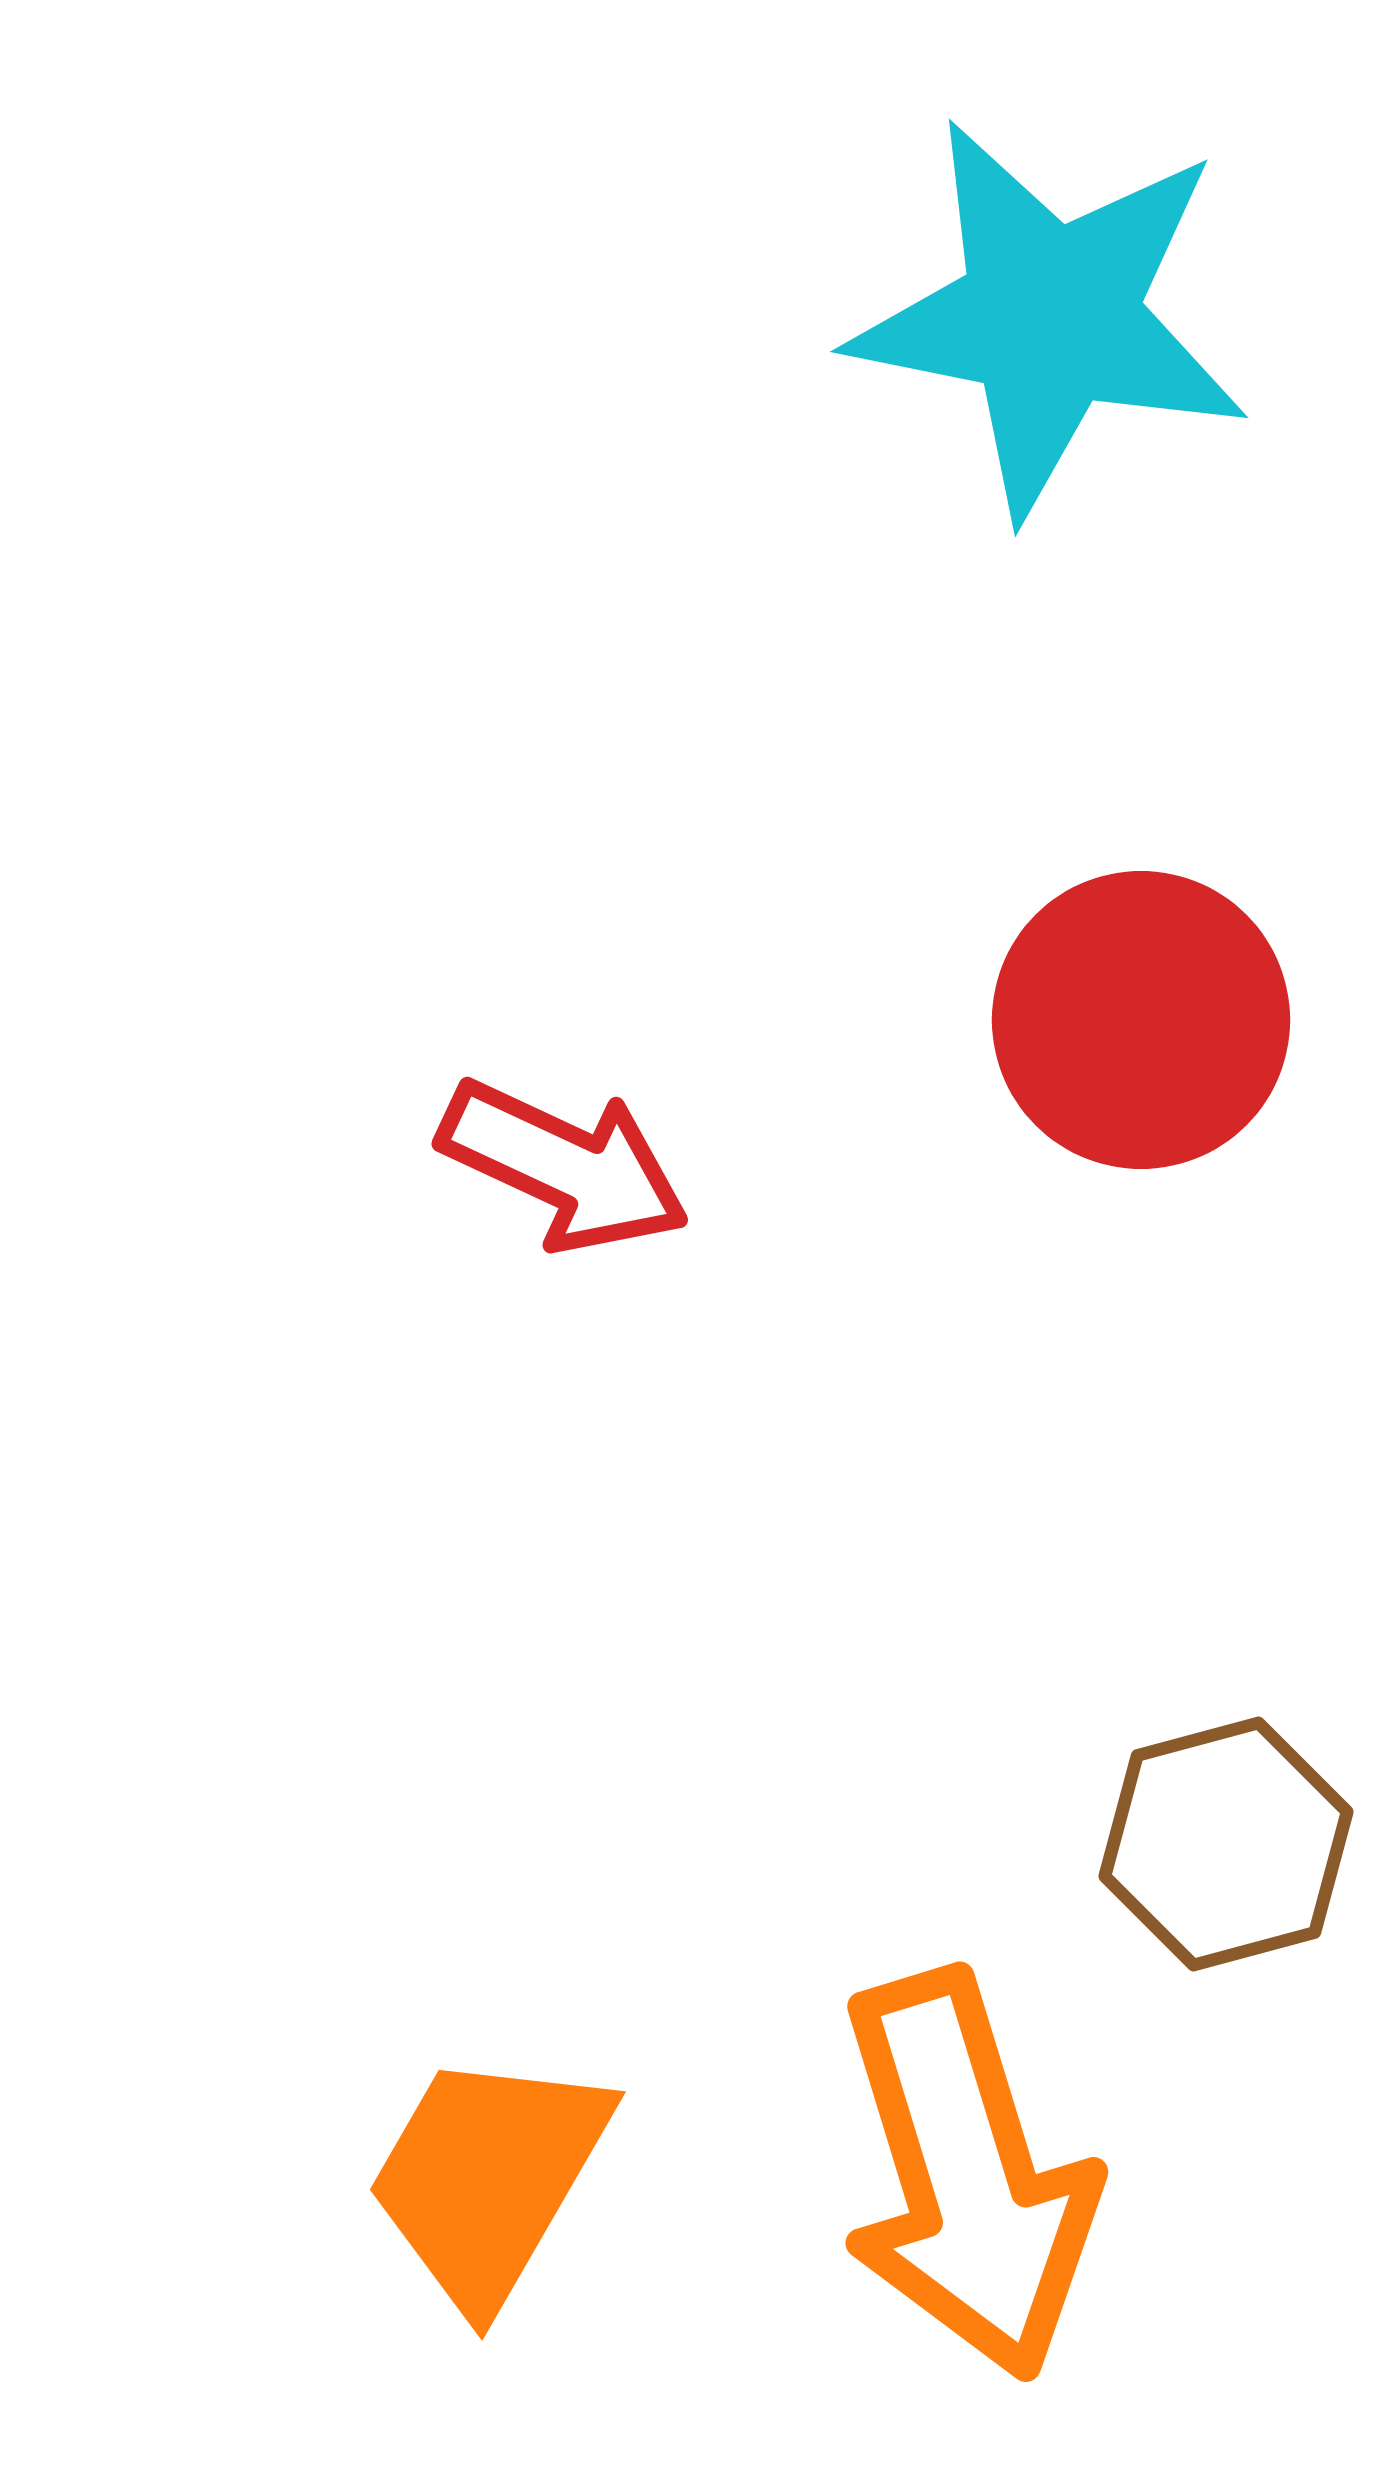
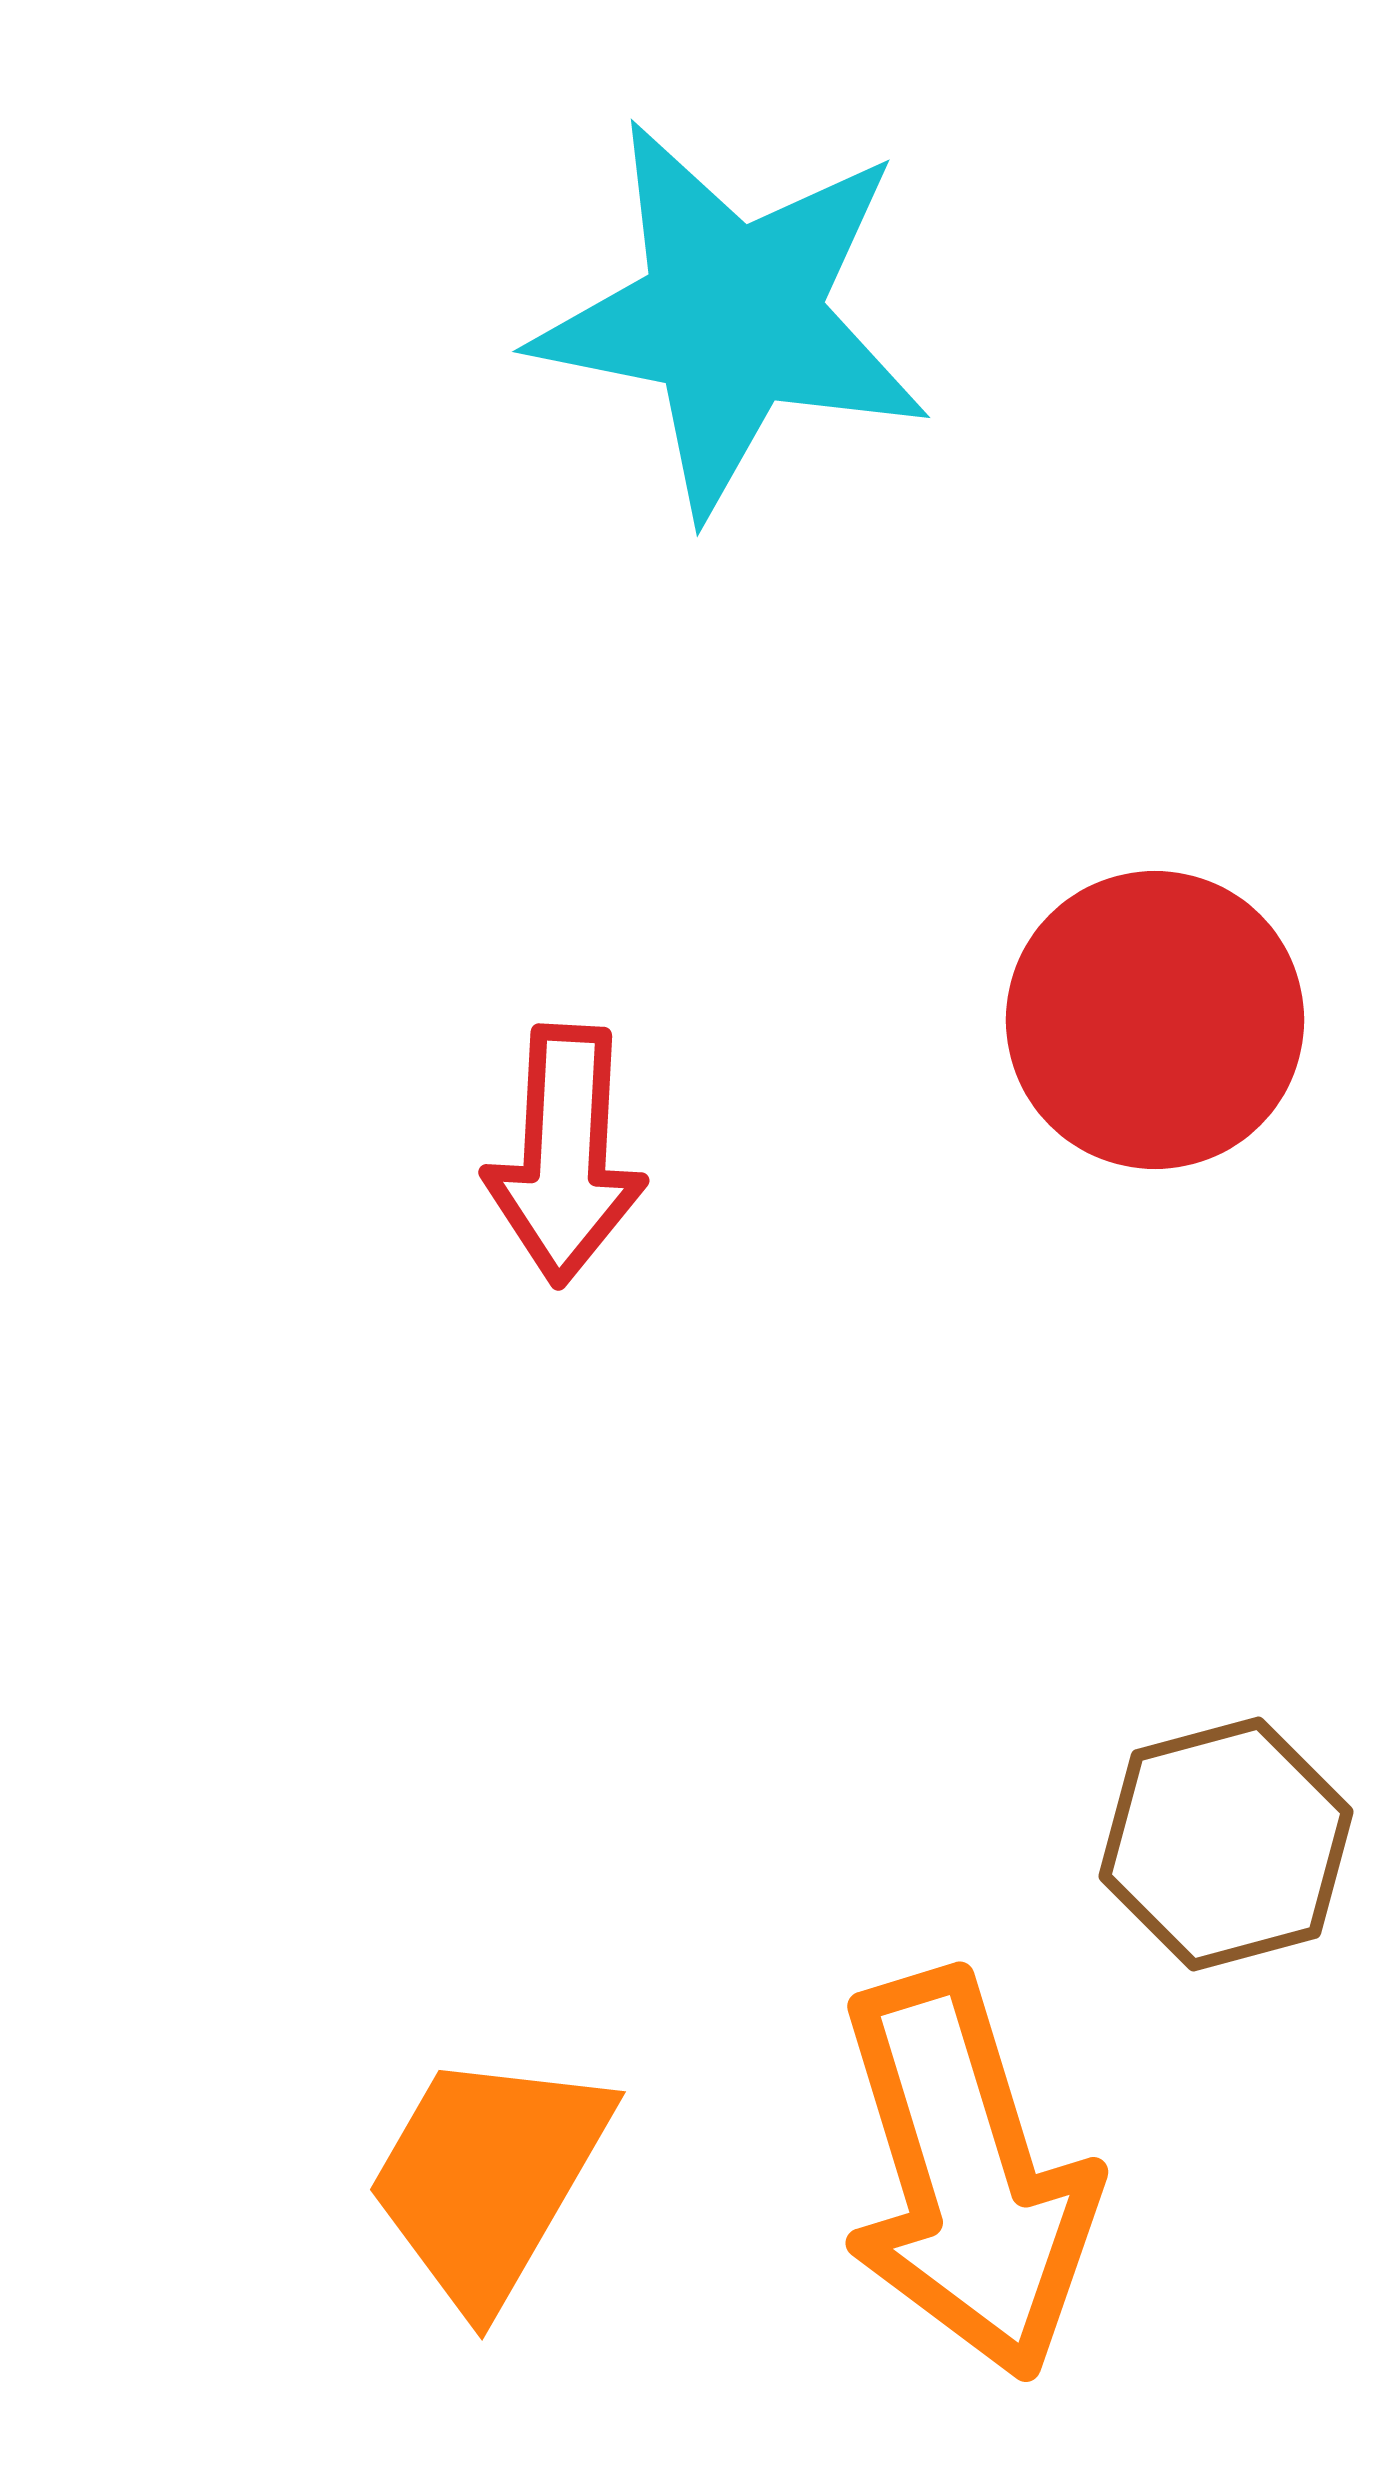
cyan star: moved 318 px left
red circle: moved 14 px right
red arrow: moved 1 px right, 11 px up; rotated 68 degrees clockwise
